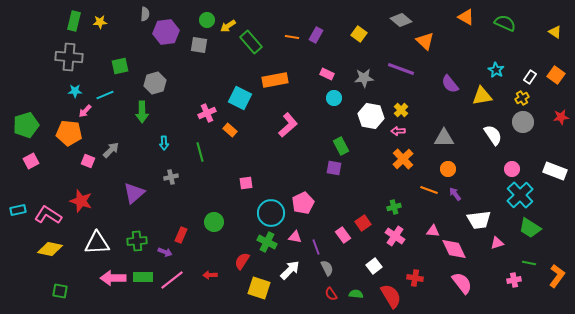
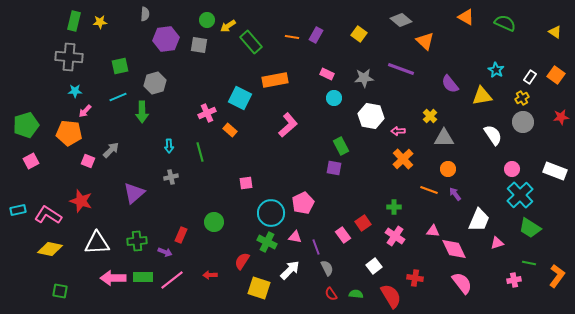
purple hexagon at (166, 32): moved 7 px down
cyan line at (105, 95): moved 13 px right, 2 px down
yellow cross at (401, 110): moved 29 px right, 6 px down
cyan arrow at (164, 143): moved 5 px right, 3 px down
green cross at (394, 207): rotated 16 degrees clockwise
white trapezoid at (479, 220): rotated 60 degrees counterclockwise
